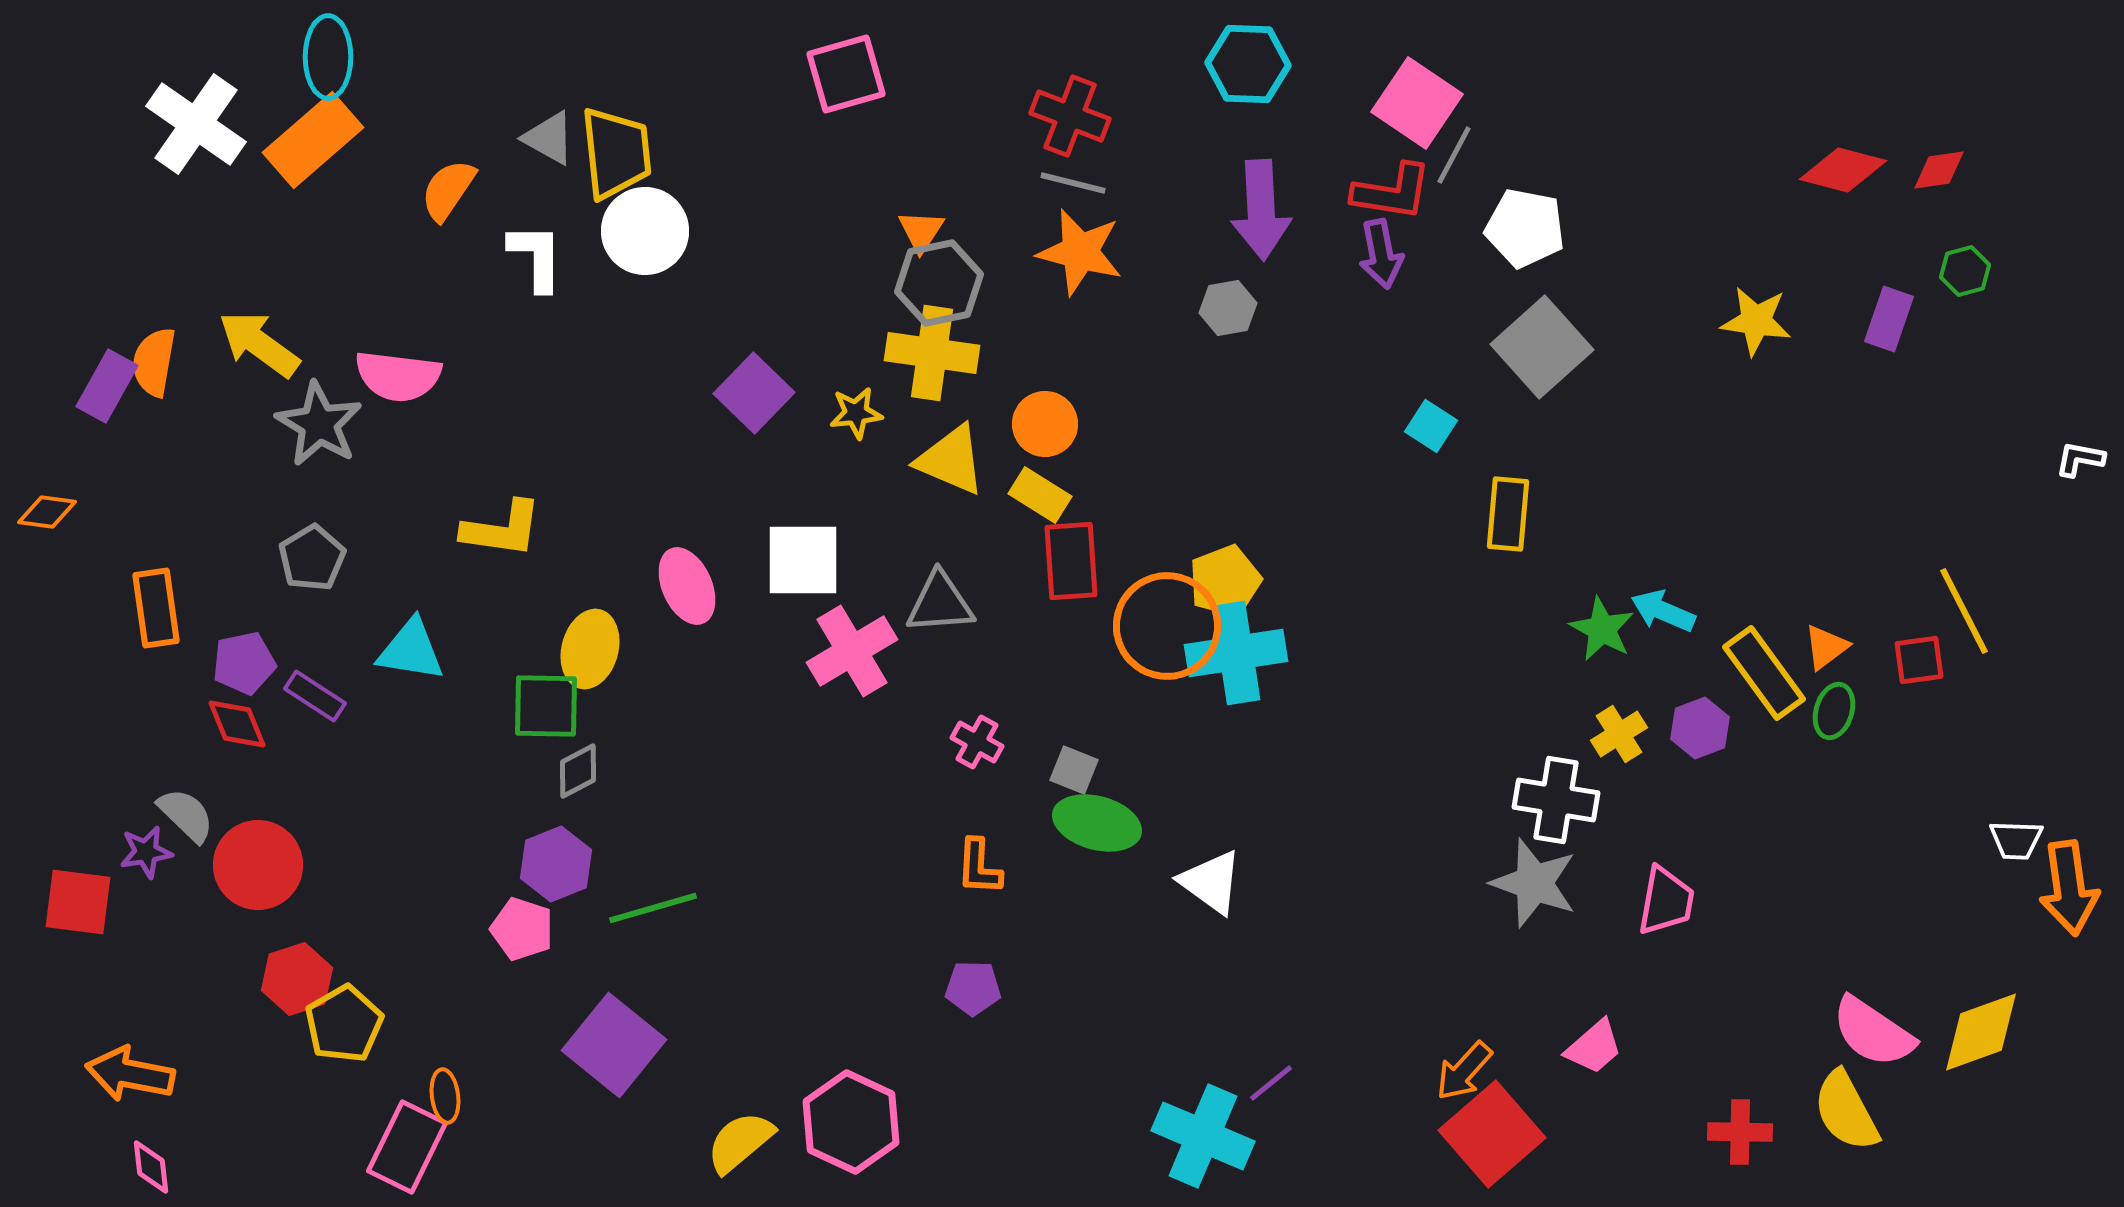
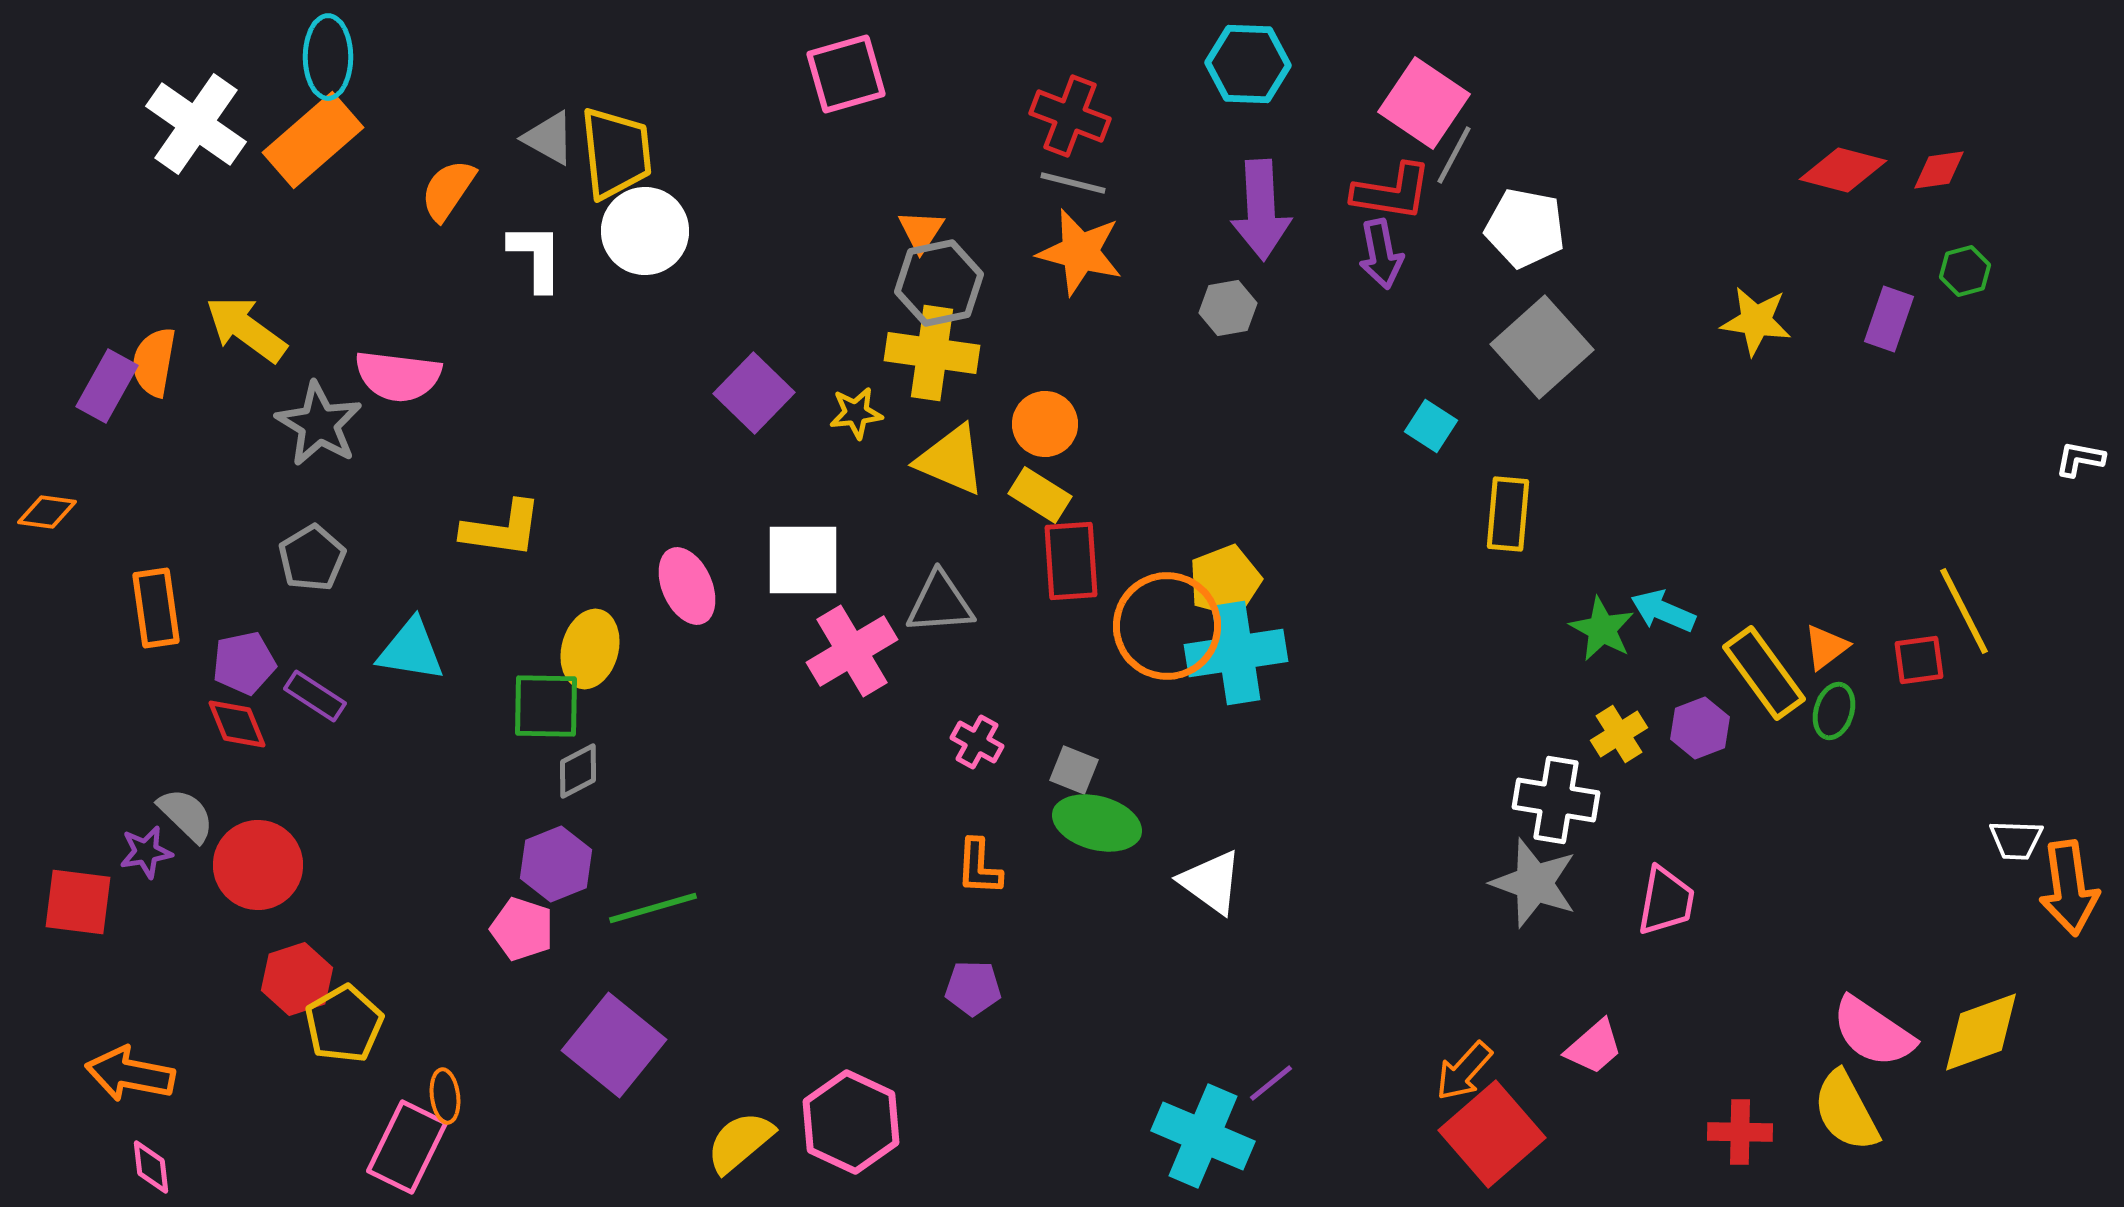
pink square at (1417, 103): moved 7 px right
yellow arrow at (259, 344): moved 13 px left, 15 px up
